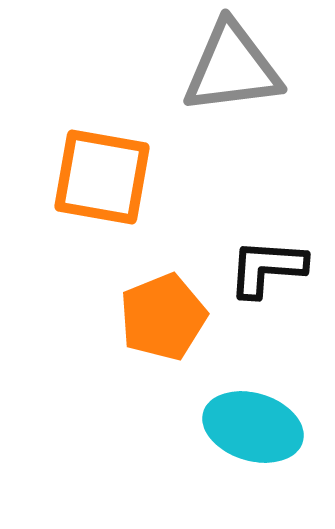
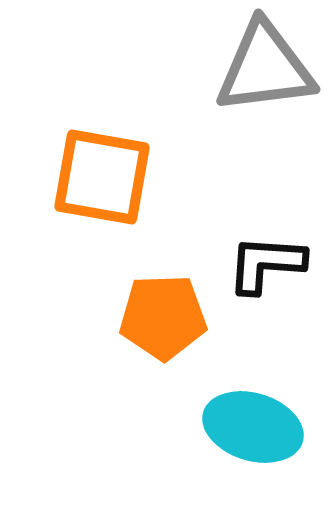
gray triangle: moved 33 px right
black L-shape: moved 1 px left, 4 px up
orange pentagon: rotated 20 degrees clockwise
